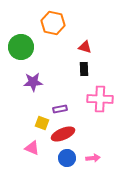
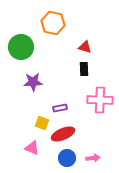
pink cross: moved 1 px down
purple rectangle: moved 1 px up
